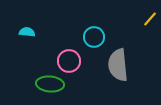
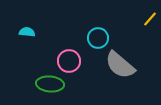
cyan circle: moved 4 px right, 1 px down
gray semicircle: moved 2 px right; rotated 44 degrees counterclockwise
